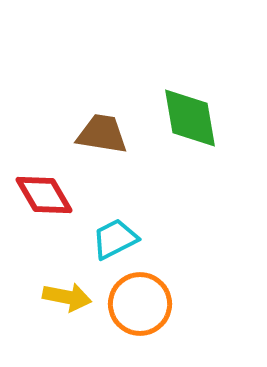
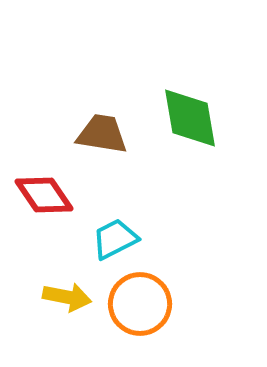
red diamond: rotated 4 degrees counterclockwise
